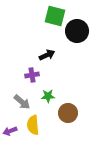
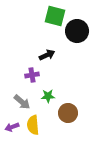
purple arrow: moved 2 px right, 4 px up
